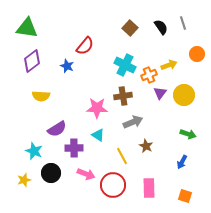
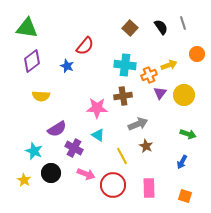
cyan cross: rotated 20 degrees counterclockwise
gray arrow: moved 5 px right, 2 px down
purple cross: rotated 30 degrees clockwise
yellow star: rotated 24 degrees counterclockwise
